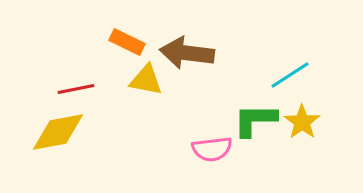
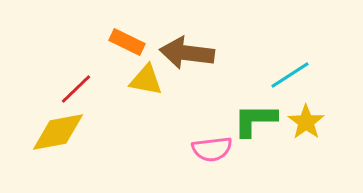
red line: rotated 33 degrees counterclockwise
yellow star: moved 4 px right
